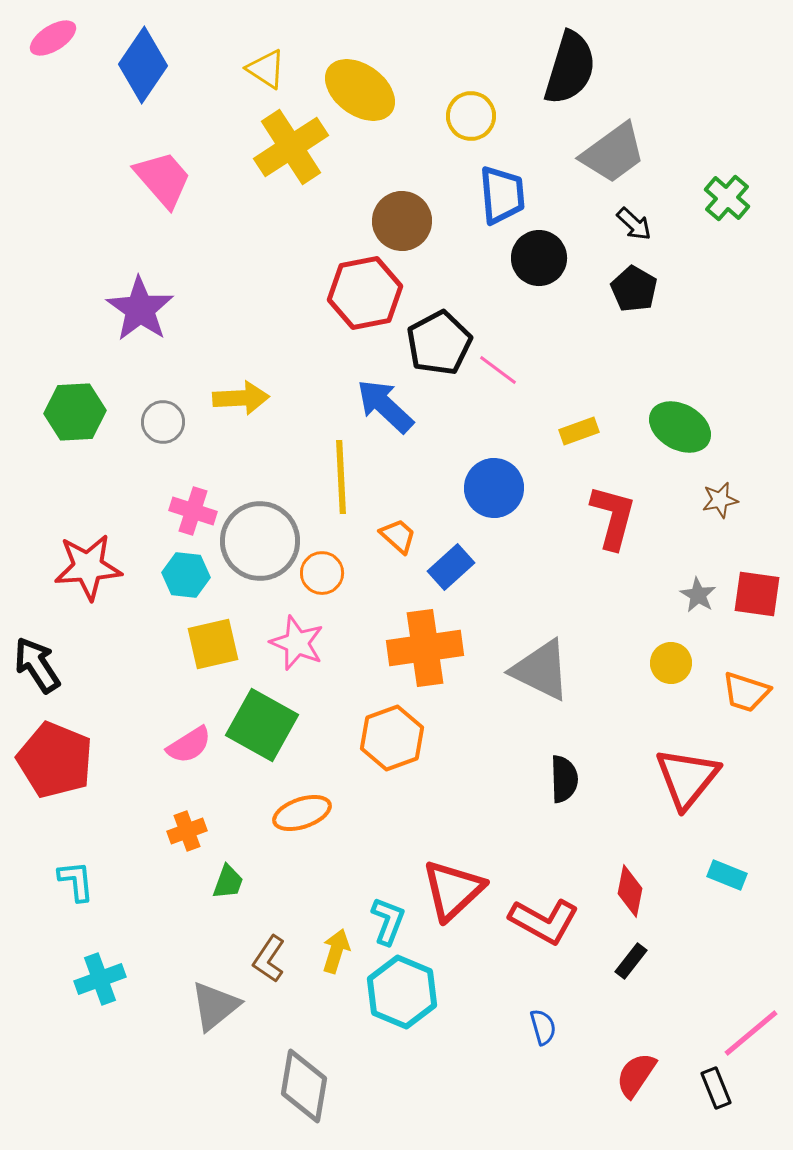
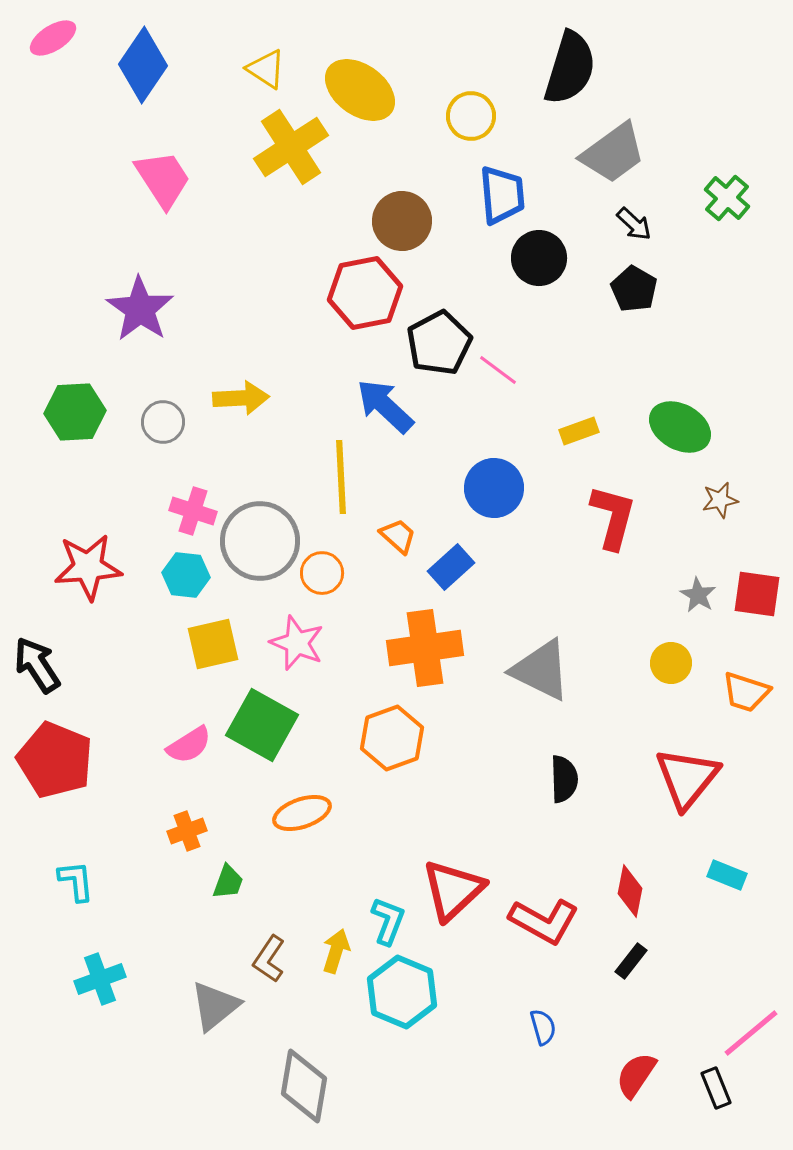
pink trapezoid at (163, 179): rotated 8 degrees clockwise
